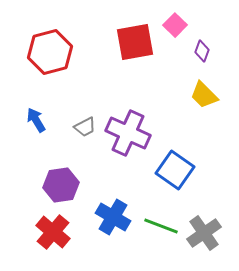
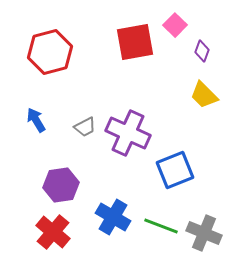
blue square: rotated 33 degrees clockwise
gray cross: rotated 32 degrees counterclockwise
